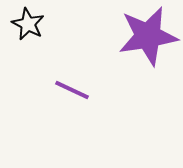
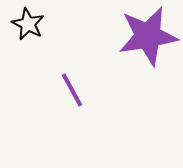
purple line: rotated 36 degrees clockwise
